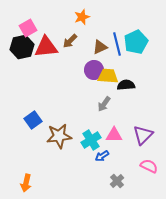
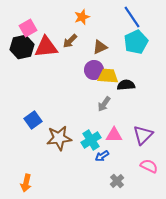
blue line: moved 15 px right, 27 px up; rotated 20 degrees counterclockwise
brown star: moved 2 px down
